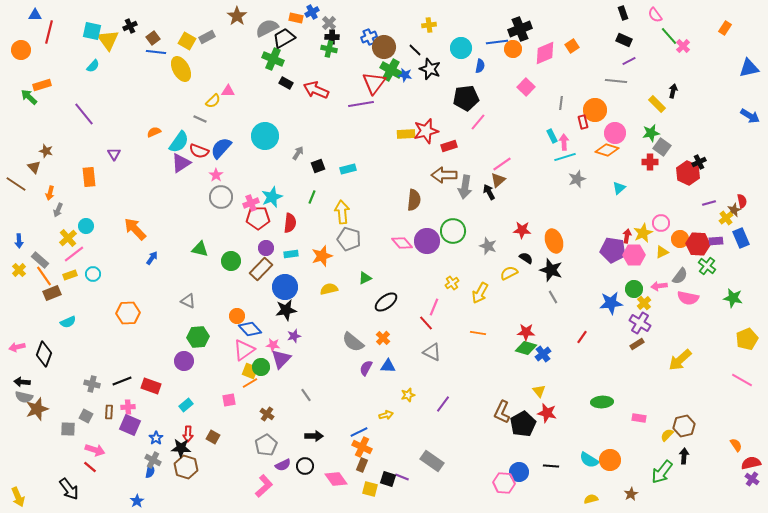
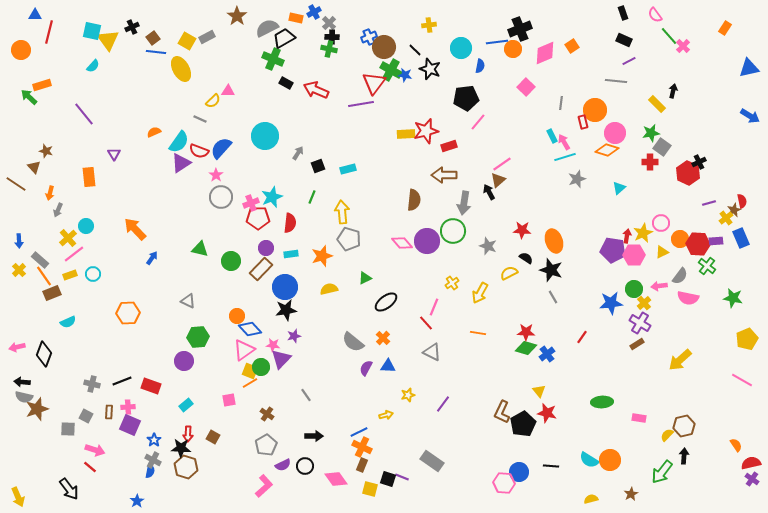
blue cross at (312, 12): moved 2 px right
black cross at (130, 26): moved 2 px right, 1 px down
pink arrow at (564, 142): rotated 28 degrees counterclockwise
gray arrow at (465, 187): moved 1 px left, 16 px down
blue cross at (543, 354): moved 4 px right
blue star at (156, 438): moved 2 px left, 2 px down
